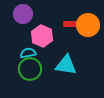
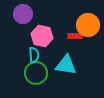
red rectangle: moved 4 px right, 12 px down
pink hexagon: rotated 10 degrees counterclockwise
cyan semicircle: moved 6 px right, 2 px down; rotated 98 degrees clockwise
green circle: moved 6 px right, 4 px down
